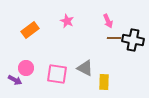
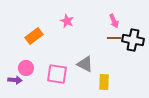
pink arrow: moved 6 px right
orange rectangle: moved 4 px right, 6 px down
gray triangle: moved 4 px up
purple arrow: rotated 24 degrees counterclockwise
